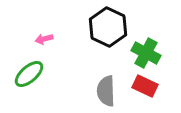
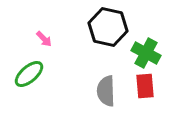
black hexagon: rotated 12 degrees counterclockwise
pink arrow: rotated 120 degrees counterclockwise
red rectangle: rotated 60 degrees clockwise
